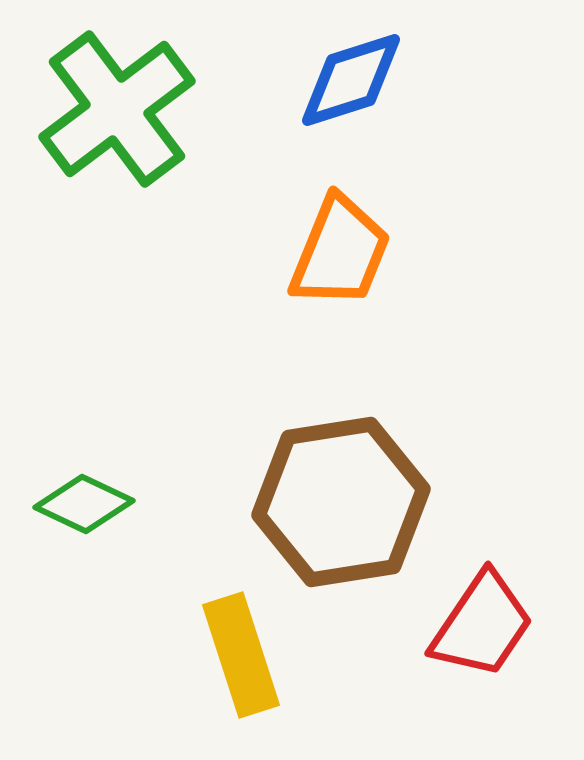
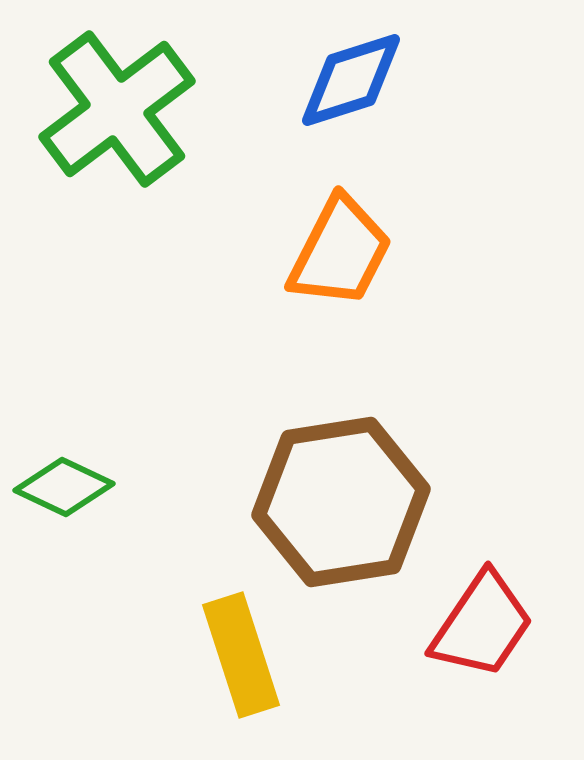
orange trapezoid: rotated 5 degrees clockwise
green diamond: moved 20 px left, 17 px up
